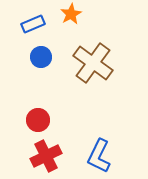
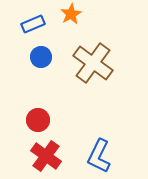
red cross: rotated 28 degrees counterclockwise
